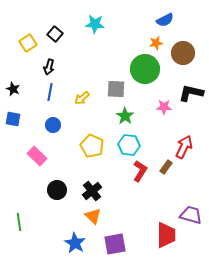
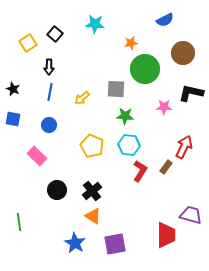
orange star: moved 25 px left
black arrow: rotated 14 degrees counterclockwise
green star: rotated 30 degrees counterclockwise
blue circle: moved 4 px left
orange triangle: rotated 12 degrees counterclockwise
